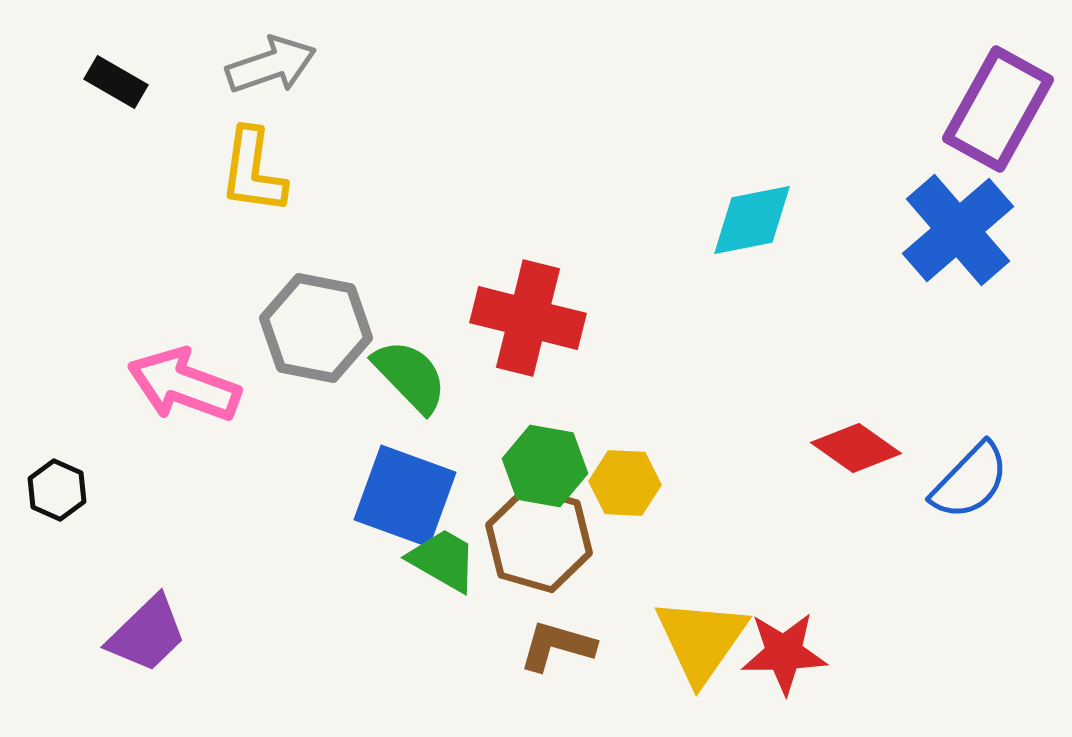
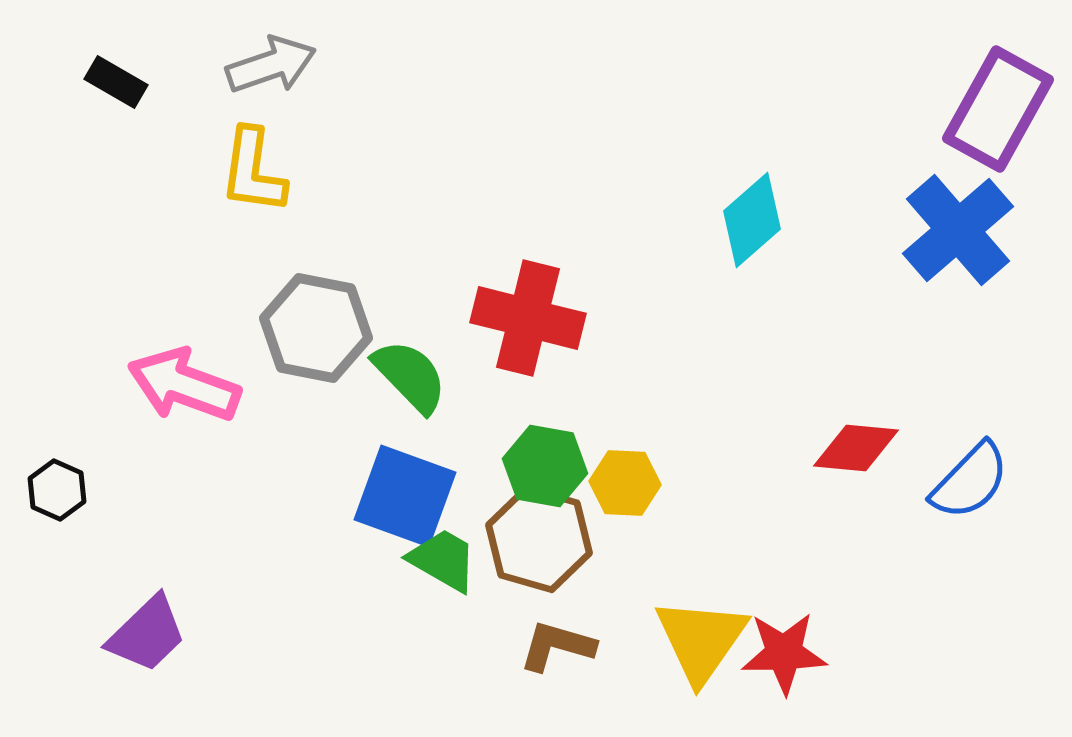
cyan diamond: rotated 30 degrees counterclockwise
red diamond: rotated 30 degrees counterclockwise
